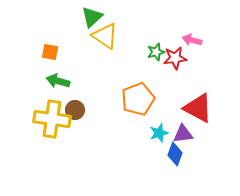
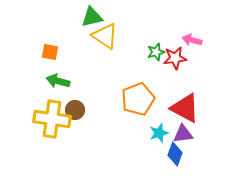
green triangle: rotated 30 degrees clockwise
red triangle: moved 13 px left
